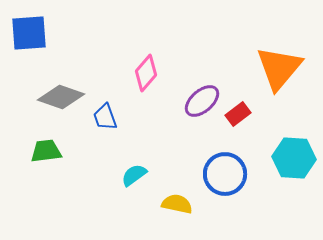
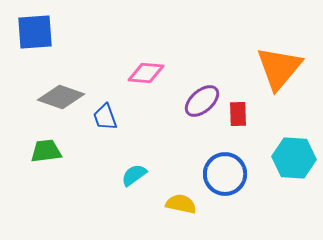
blue square: moved 6 px right, 1 px up
pink diamond: rotated 54 degrees clockwise
red rectangle: rotated 55 degrees counterclockwise
yellow semicircle: moved 4 px right
